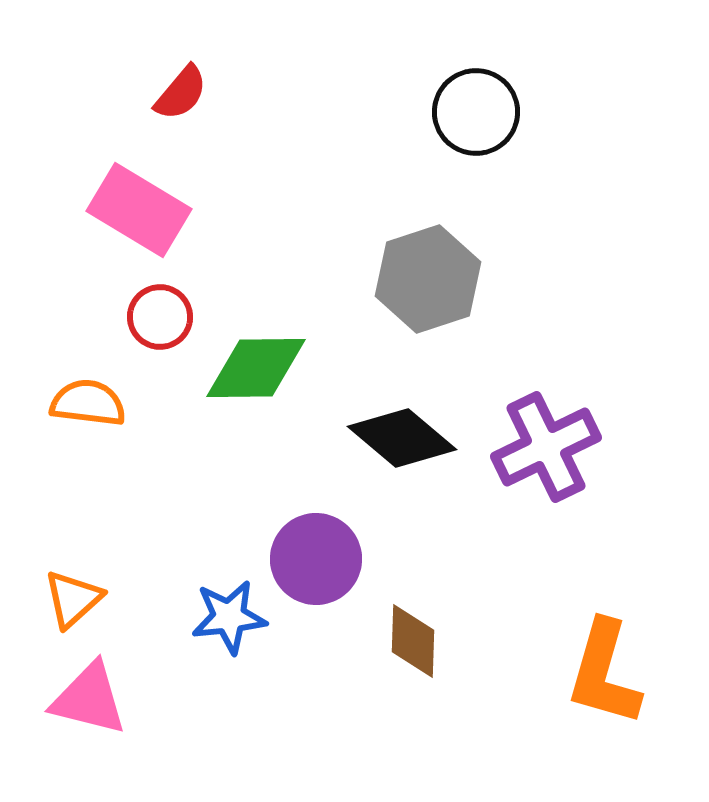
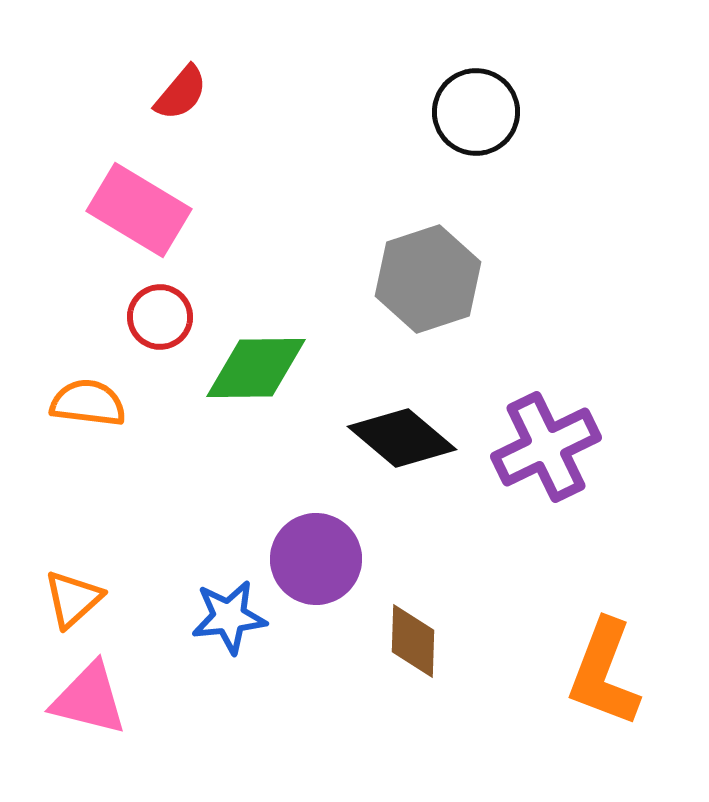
orange L-shape: rotated 5 degrees clockwise
